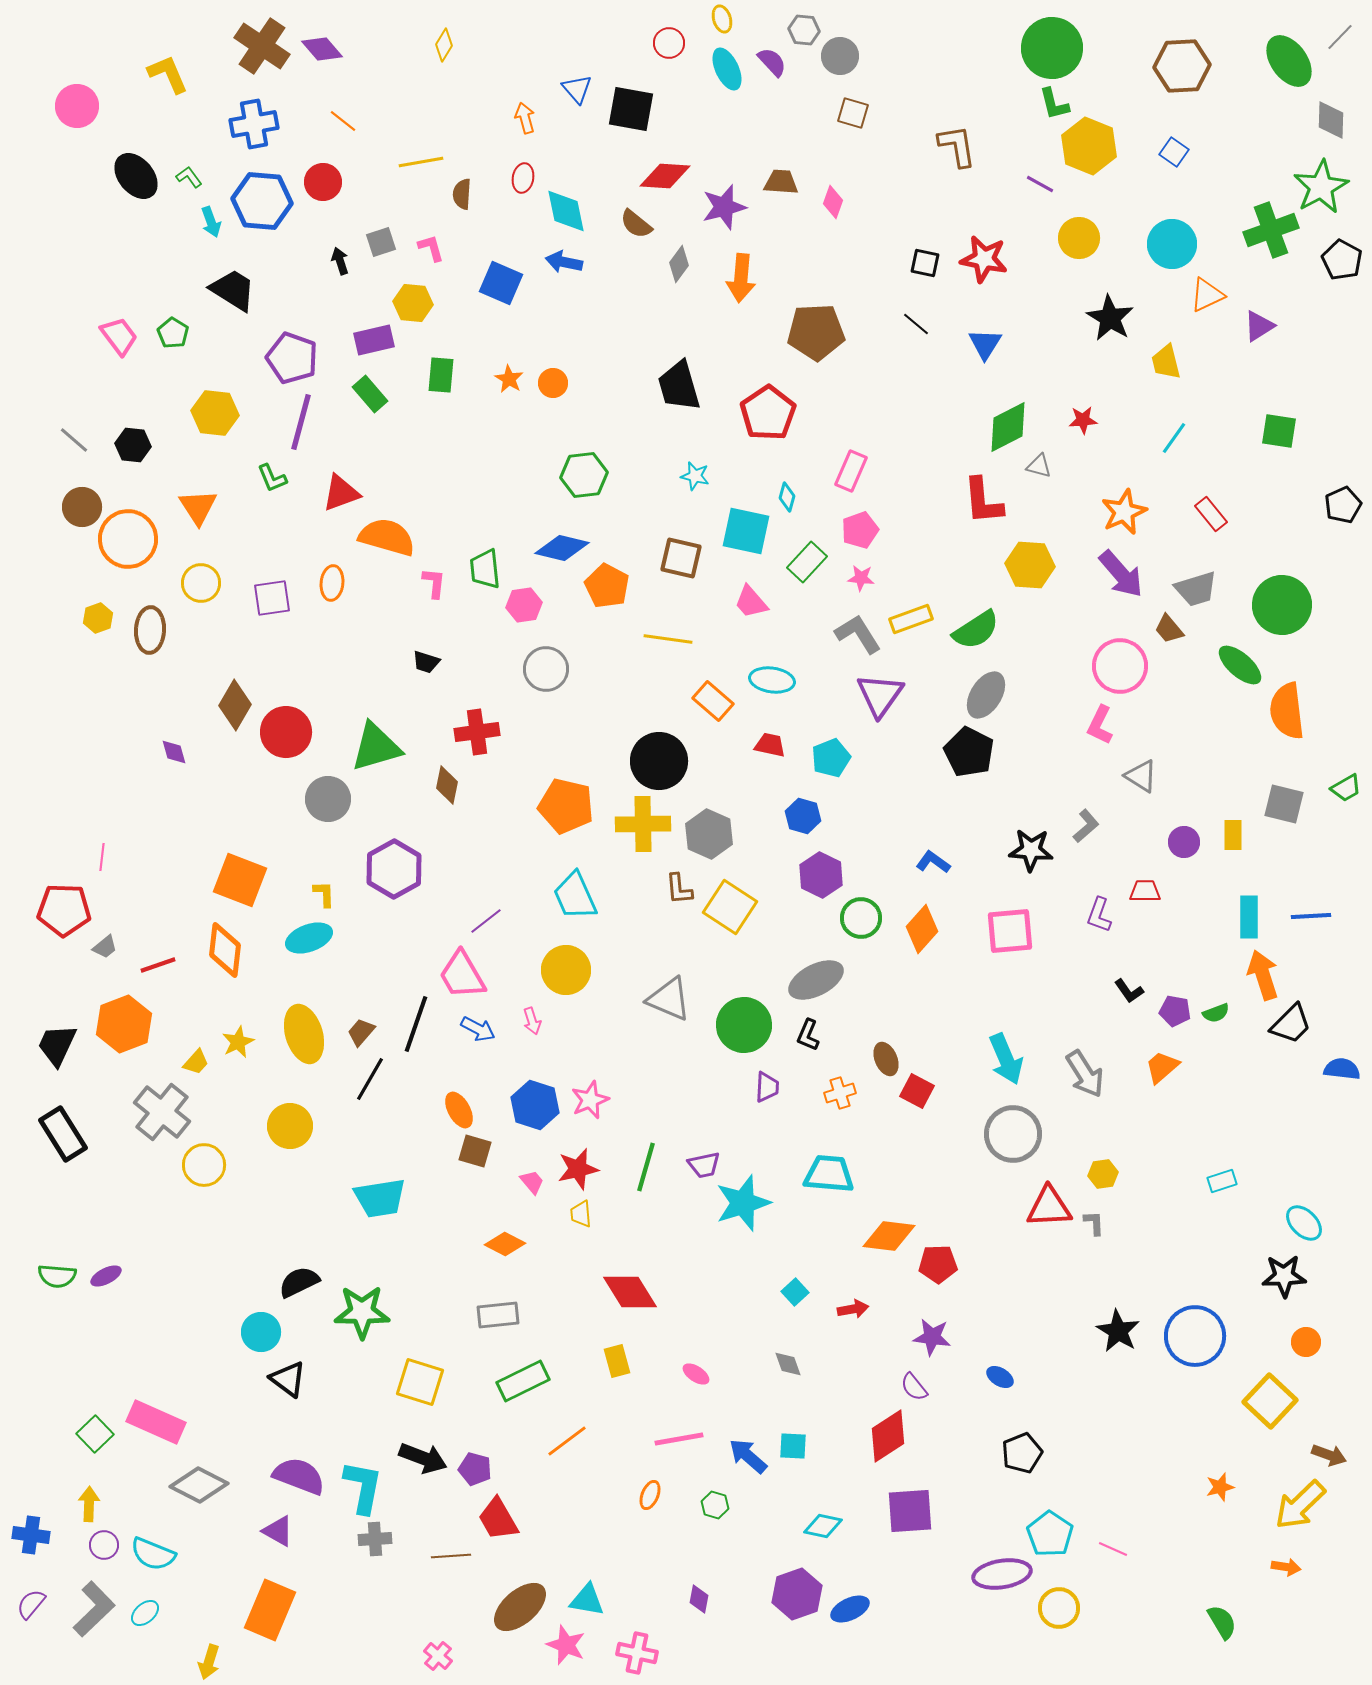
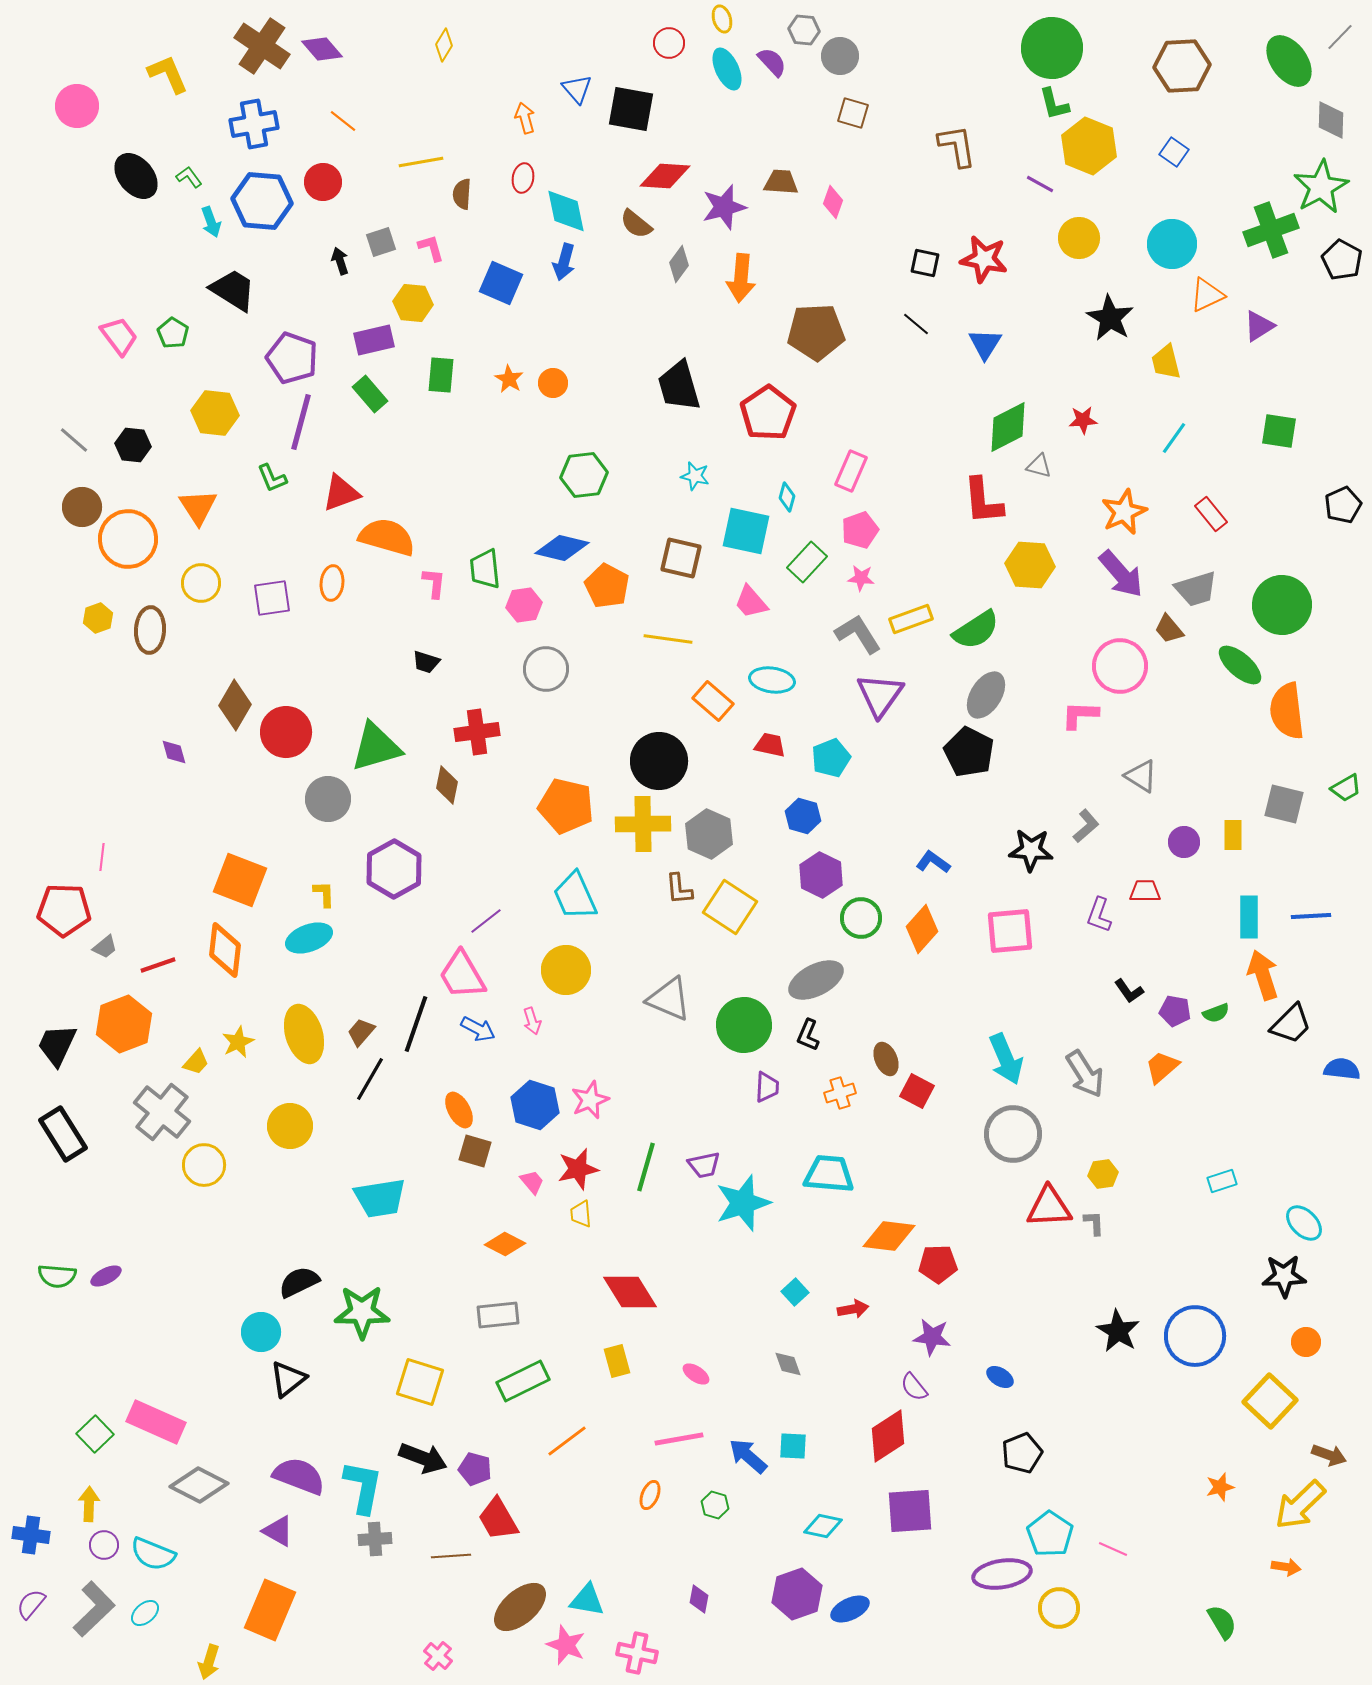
blue arrow at (564, 262): rotated 87 degrees counterclockwise
pink L-shape at (1100, 725): moved 20 px left, 10 px up; rotated 66 degrees clockwise
black triangle at (288, 1379): rotated 45 degrees clockwise
